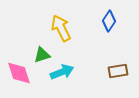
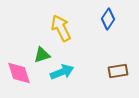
blue diamond: moved 1 px left, 2 px up
